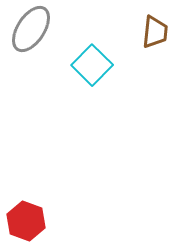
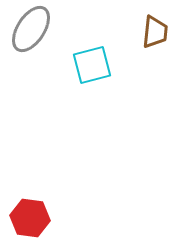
cyan square: rotated 30 degrees clockwise
red hexagon: moved 4 px right, 3 px up; rotated 12 degrees counterclockwise
